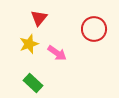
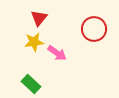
yellow star: moved 5 px right, 2 px up; rotated 12 degrees clockwise
green rectangle: moved 2 px left, 1 px down
